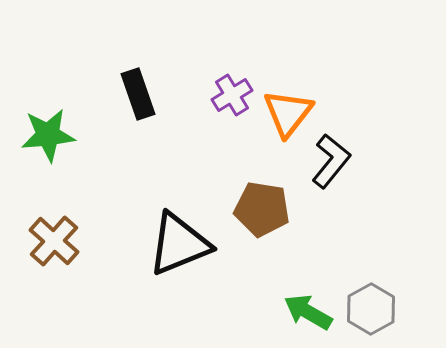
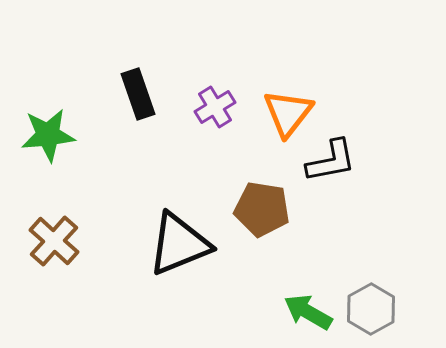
purple cross: moved 17 px left, 12 px down
black L-shape: rotated 40 degrees clockwise
